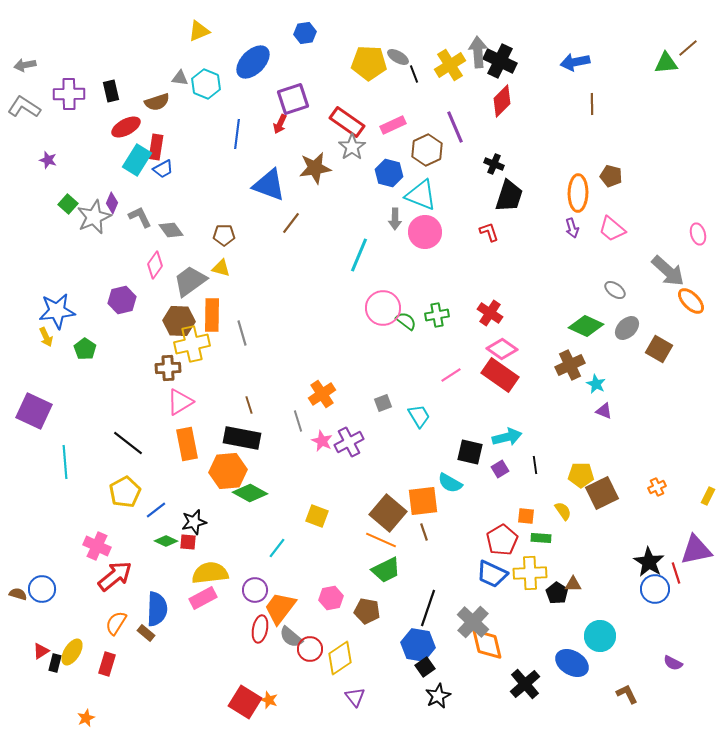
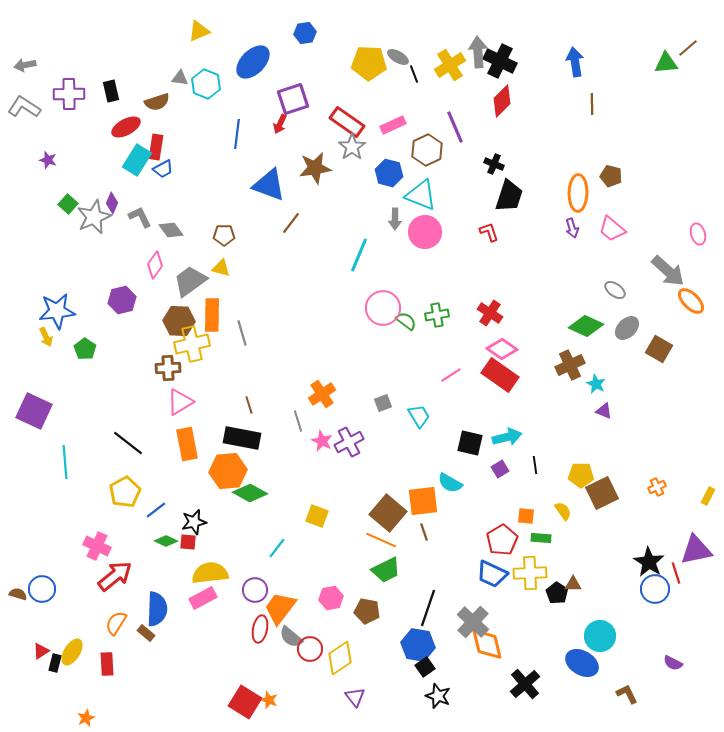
blue arrow at (575, 62): rotated 92 degrees clockwise
black square at (470, 452): moved 9 px up
blue ellipse at (572, 663): moved 10 px right
red rectangle at (107, 664): rotated 20 degrees counterclockwise
black star at (438, 696): rotated 25 degrees counterclockwise
